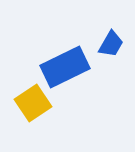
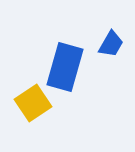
blue rectangle: rotated 48 degrees counterclockwise
